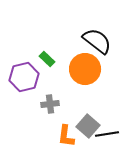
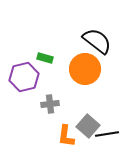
green rectangle: moved 2 px left, 1 px up; rotated 28 degrees counterclockwise
